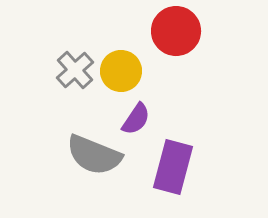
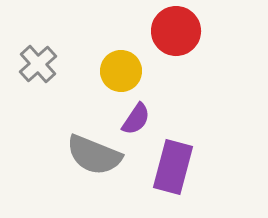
gray cross: moved 37 px left, 6 px up
